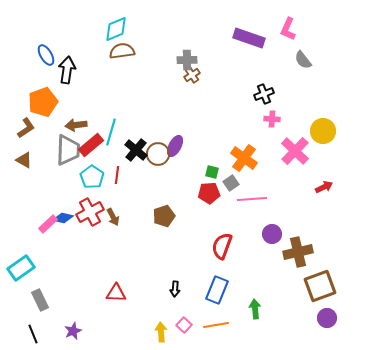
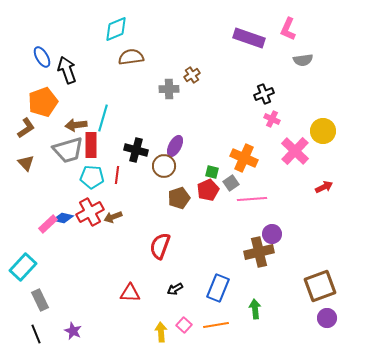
brown semicircle at (122, 51): moved 9 px right, 6 px down
blue ellipse at (46, 55): moved 4 px left, 2 px down
gray cross at (187, 60): moved 18 px left, 29 px down
gray semicircle at (303, 60): rotated 60 degrees counterclockwise
black arrow at (67, 70): rotated 28 degrees counterclockwise
pink cross at (272, 119): rotated 21 degrees clockwise
cyan line at (111, 132): moved 8 px left, 14 px up
red rectangle at (91, 145): rotated 50 degrees counterclockwise
gray trapezoid at (68, 150): rotated 72 degrees clockwise
black cross at (136, 150): rotated 25 degrees counterclockwise
brown circle at (158, 154): moved 6 px right, 12 px down
orange cross at (244, 158): rotated 12 degrees counterclockwise
brown triangle at (24, 160): moved 2 px right, 3 px down; rotated 18 degrees clockwise
cyan pentagon at (92, 177): rotated 30 degrees counterclockwise
red pentagon at (209, 193): moved 1 px left, 3 px up; rotated 20 degrees counterclockwise
brown pentagon at (164, 216): moved 15 px right, 18 px up
brown arrow at (113, 217): rotated 96 degrees clockwise
red semicircle at (222, 246): moved 62 px left
brown cross at (298, 252): moved 39 px left
cyan rectangle at (21, 268): moved 2 px right, 1 px up; rotated 12 degrees counterclockwise
black arrow at (175, 289): rotated 56 degrees clockwise
blue rectangle at (217, 290): moved 1 px right, 2 px up
red triangle at (116, 293): moved 14 px right
purple star at (73, 331): rotated 24 degrees counterclockwise
black line at (33, 334): moved 3 px right
